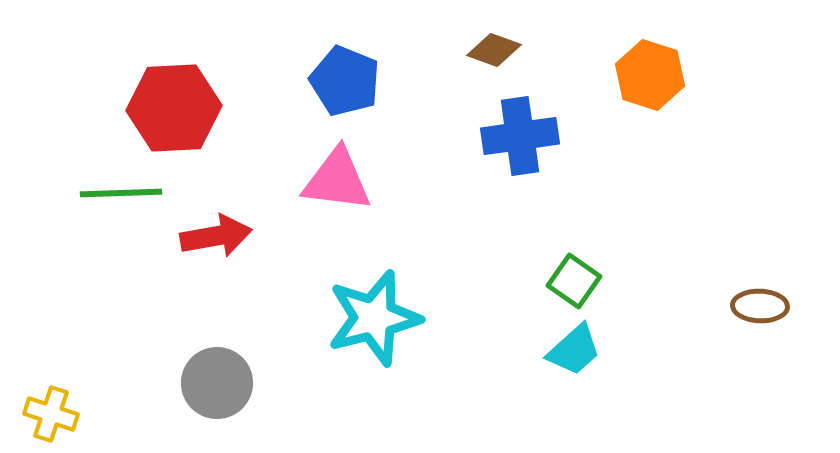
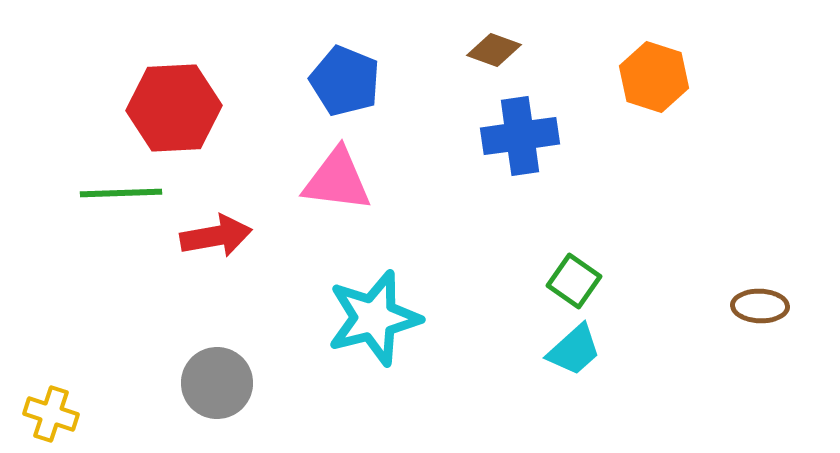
orange hexagon: moved 4 px right, 2 px down
